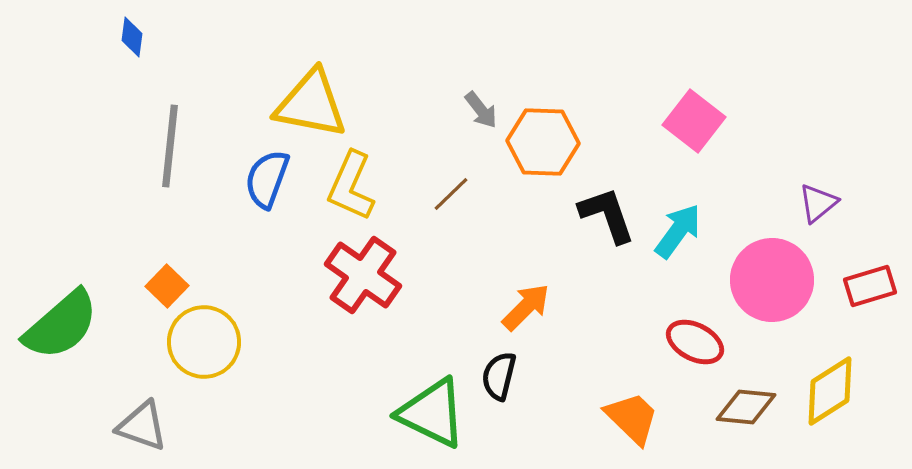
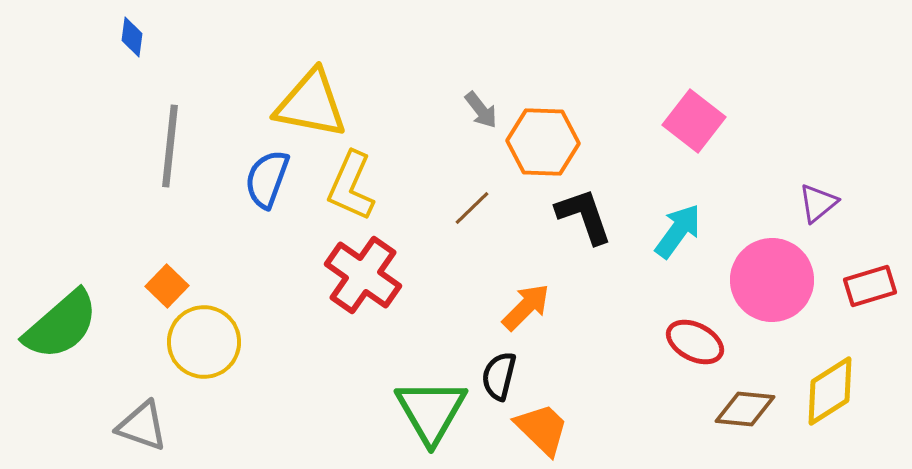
brown line: moved 21 px right, 14 px down
black L-shape: moved 23 px left, 1 px down
brown diamond: moved 1 px left, 2 px down
green triangle: moved 1 px left, 2 px up; rotated 34 degrees clockwise
orange trapezoid: moved 90 px left, 11 px down
